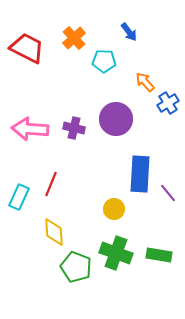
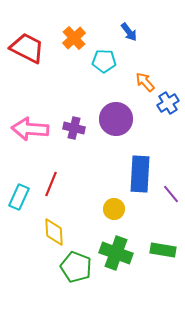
purple line: moved 3 px right, 1 px down
green rectangle: moved 4 px right, 5 px up
